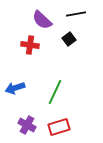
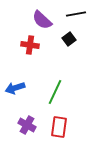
red rectangle: rotated 65 degrees counterclockwise
